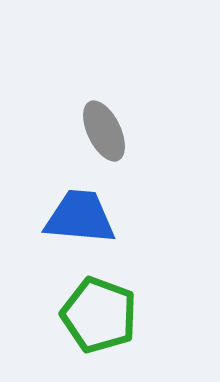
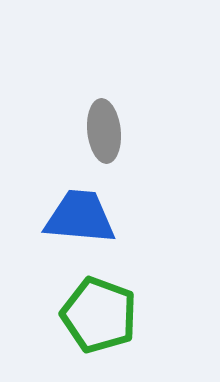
gray ellipse: rotated 20 degrees clockwise
